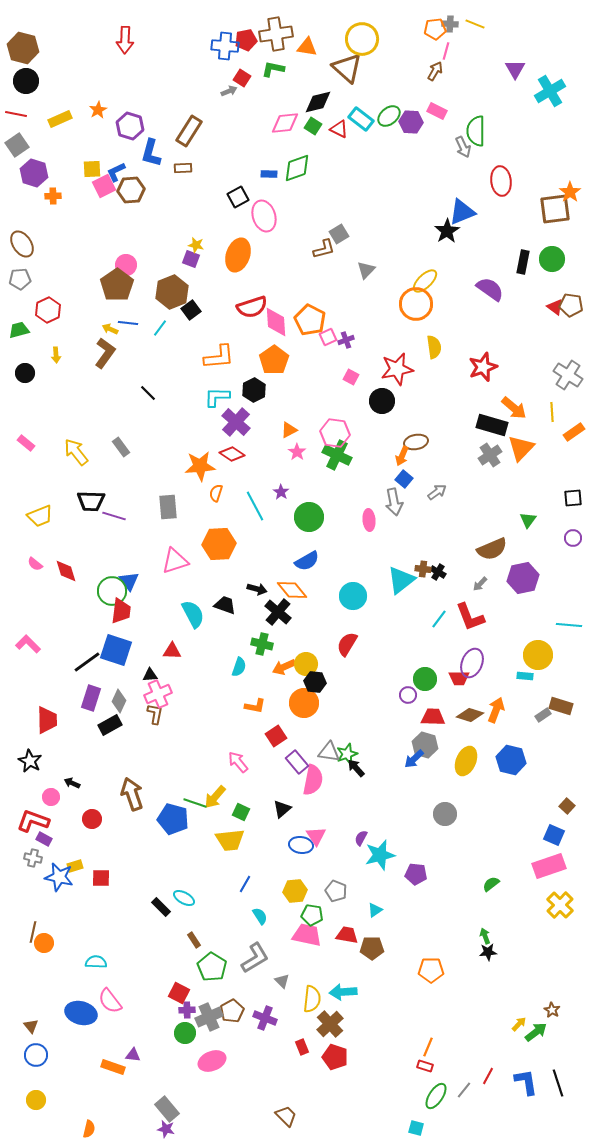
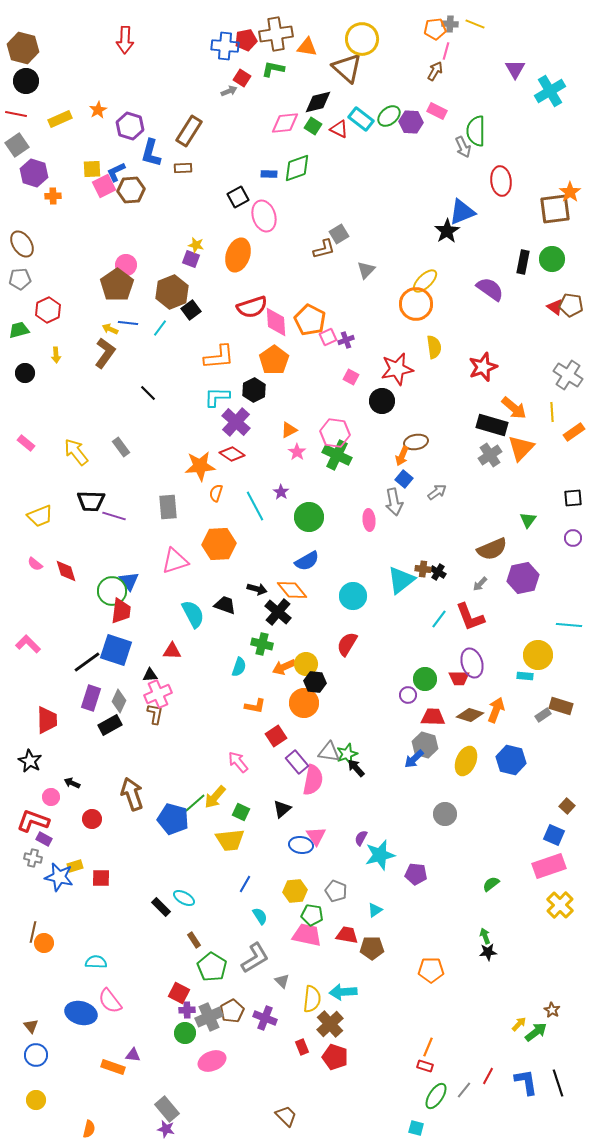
purple ellipse at (472, 663): rotated 40 degrees counterclockwise
green line at (195, 803): rotated 60 degrees counterclockwise
